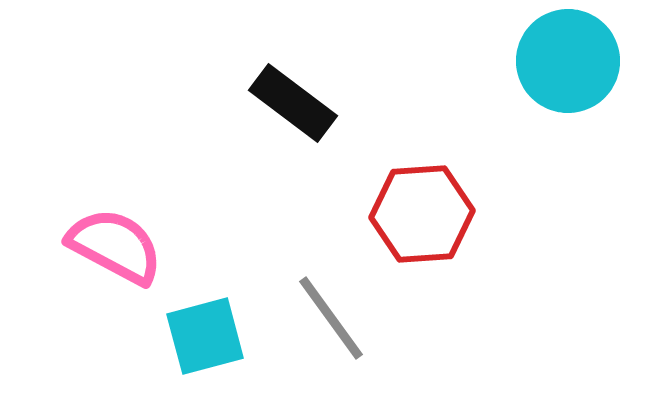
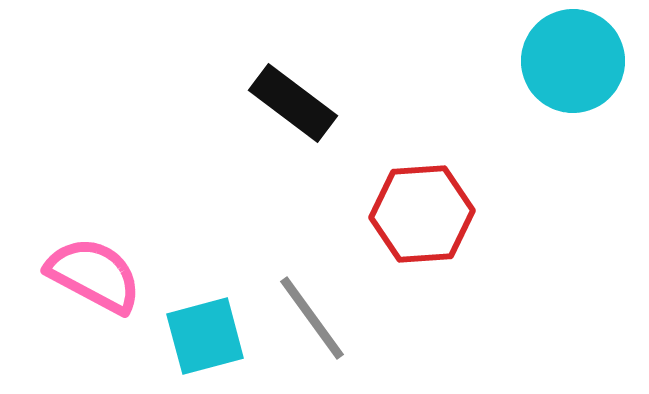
cyan circle: moved 5 px right
pink semicircle: moved 21 px left, 29 px down
gray line: moved 19 px left
